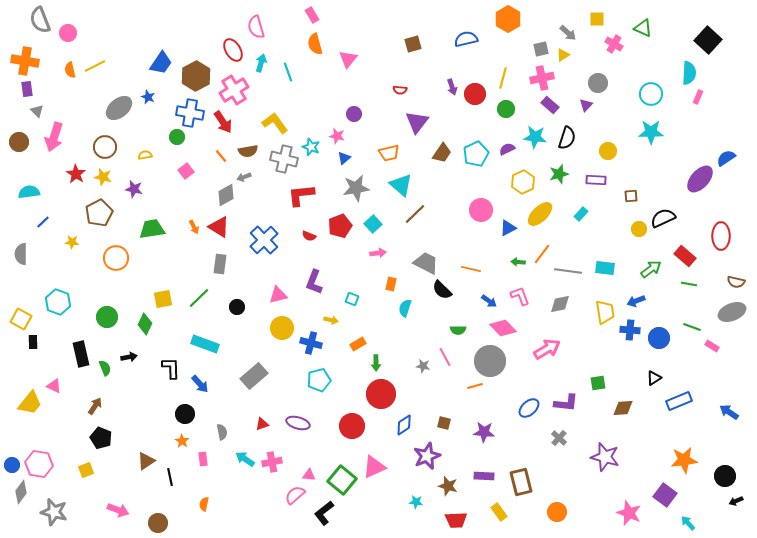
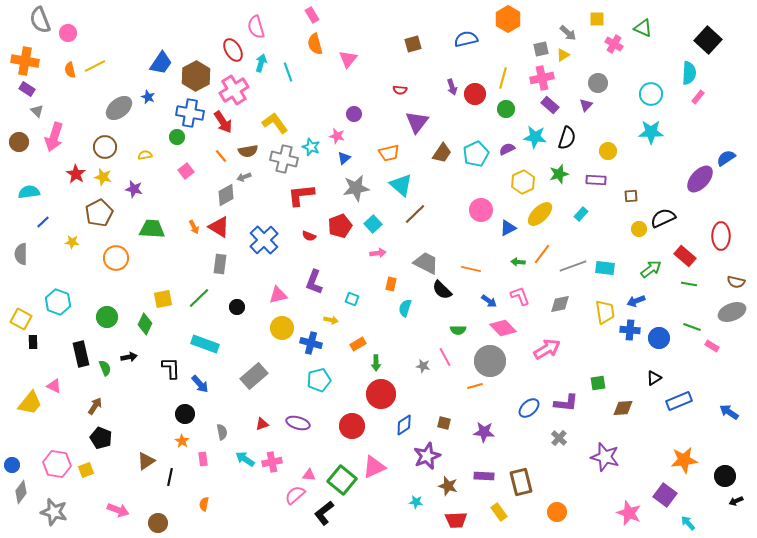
purple rectangle at (27, 89): rotated 49 degrees counterclockwise
pink rectangle at (698, 97): rotated 16 degrees clockwise
green trapezoid at (152, 229): rotated 12 degrees clockwise
gray line at (568, 271): moved 5 px right, 5 px up; rotated 28 degrees counterclockwise
pink hexagon at (39, 464): moved 18 px right
black line at (170, 477): rotated 24 degrees clockwise
